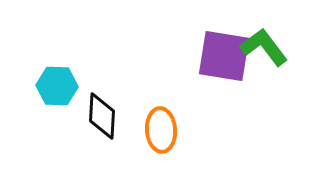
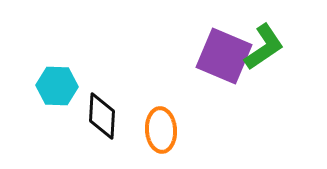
green L-shape: rotated 93 degrees clockwise
purple square: rotated 14 degrees clockwise
